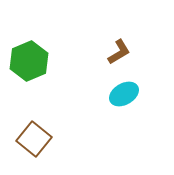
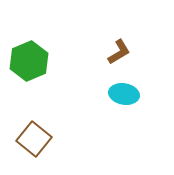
cyan ellipse: rotated 40 degrees clockwise
